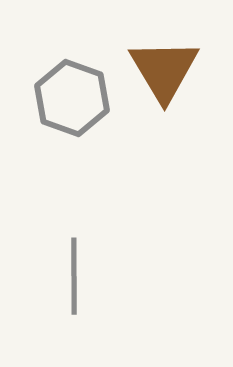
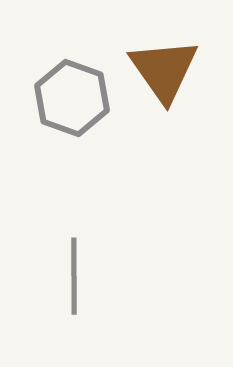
brown triangle: rotated 4 degrees counterclockwise
